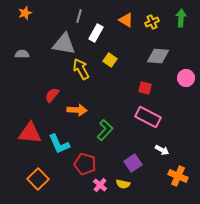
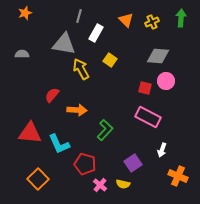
orange triangle: rotated 14 degrees clockwise
pink circle: moved 20 px left, 3 px down
white arrow: rotated 80 degrees clockwise
